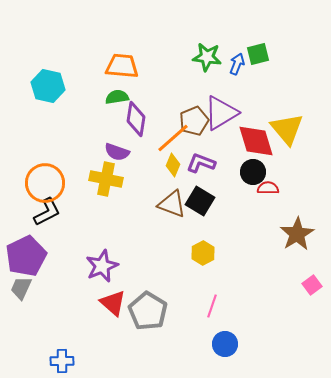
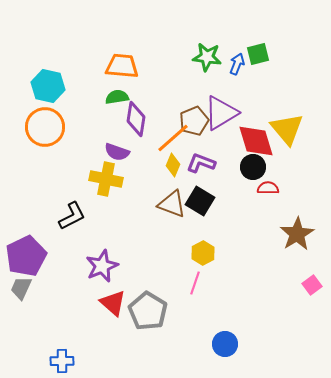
black circle: moved 5 px up
orange circle: moved 56 px up
black L-shape: moved 25 px right, 4 px down
pink line: moved 17 px left, 23 px up
